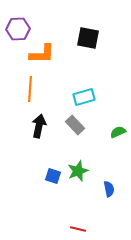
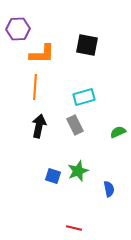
black square: moved 1 px left, 7 px down
orange line: moved 5 px right, 2 px up
gray rectangle: rotated 18 degrees clockwise
red line: moved 4 px left, 1 px up
